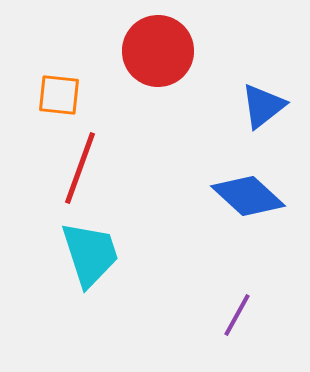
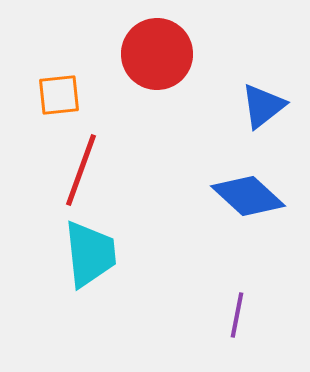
red circle: moved 1 px left, 3 px down
orange square: rotated 12 degrees counterclockwise
red line: moved 1 px right, 2 px down
cyan trapezoid: rotated 12 degrees clockwise
purple line: rotated 18 degrees counterclockwise
